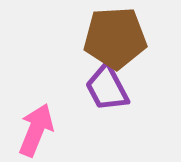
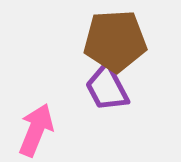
brown pentagon: moved 3 px down
